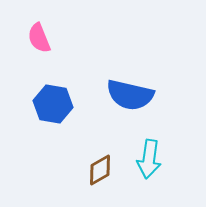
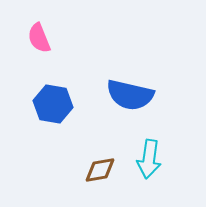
brown diamond: rotated 20 degrees clockwise
